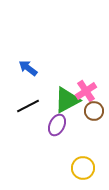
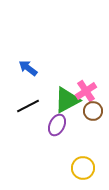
brown circle: moved 1 px left
